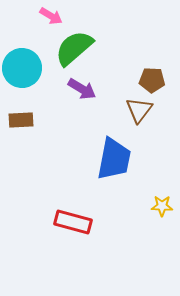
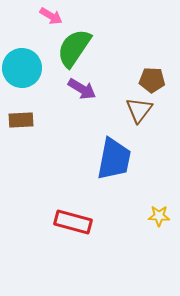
green semicircle: rotated 15 degrees counterclockwise
yellow star: moved 3 px left, 10 px down
